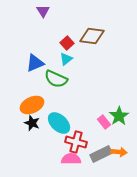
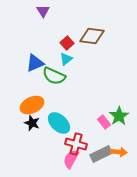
green semicircle: moved 2 px left, 3 px up
red cross: moved 2 px down
pink semicircle: rotated 60 degrees counterclockwise
